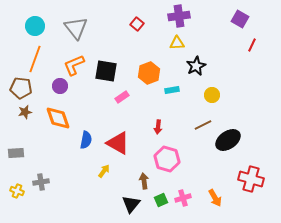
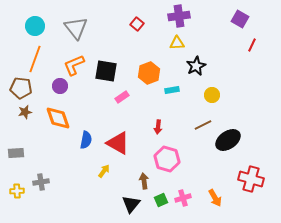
yellow cross: rotated 24 degrees counterclockwise
